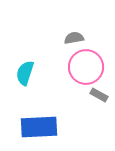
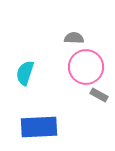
gray semicircle: rotated 12 degrees clockwise
